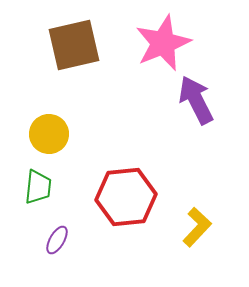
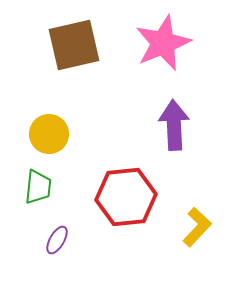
purple arrow: moved 22 px left, 25 px down; rotated 24 degrees clockwise
